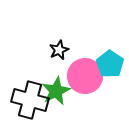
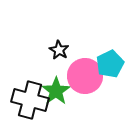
black star: rotated 18 degrees counterclockwise
cyan pentagon: rotated 12 degrees clockwise
green star: rotated 8 degrees counterclockwise
